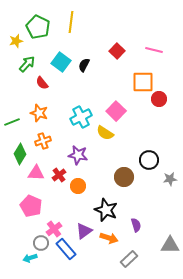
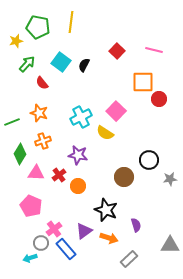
green pentagon: rotated 15 degrees counterclockwise
